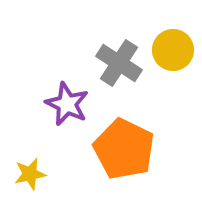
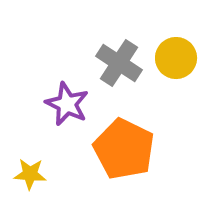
yellow circle: moved 3 px right, 8 px down
yellow star: rotated 16 degrees clockwise
